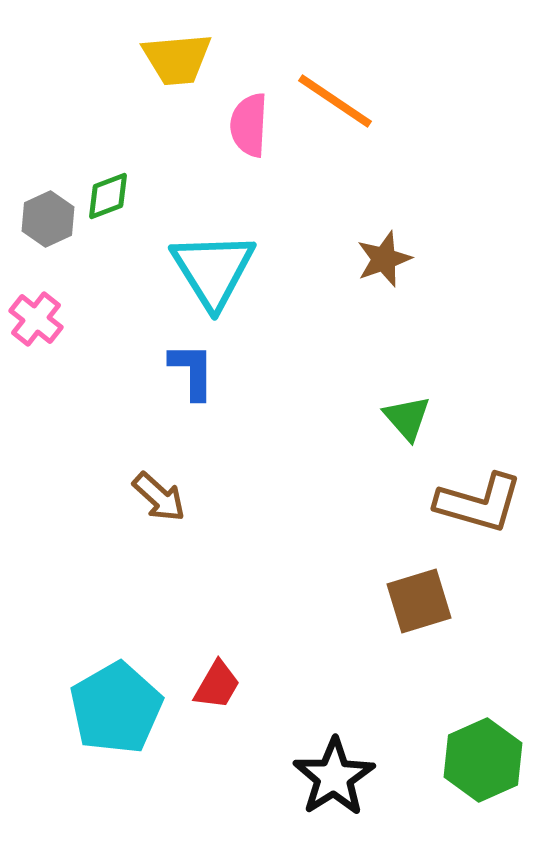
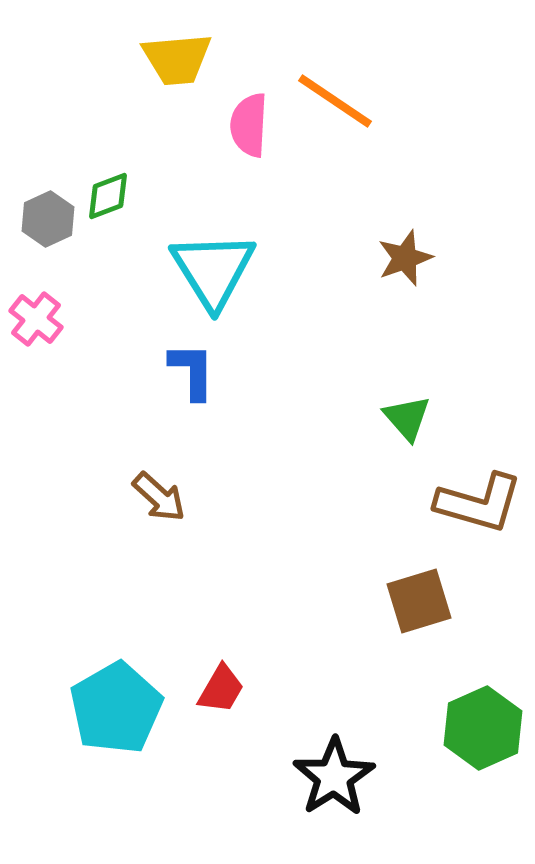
brown star: moved 21 px right, 1 px up
red trapezoid: moved 4 px right, 4 px down
green hexagon: moved 32 px up
